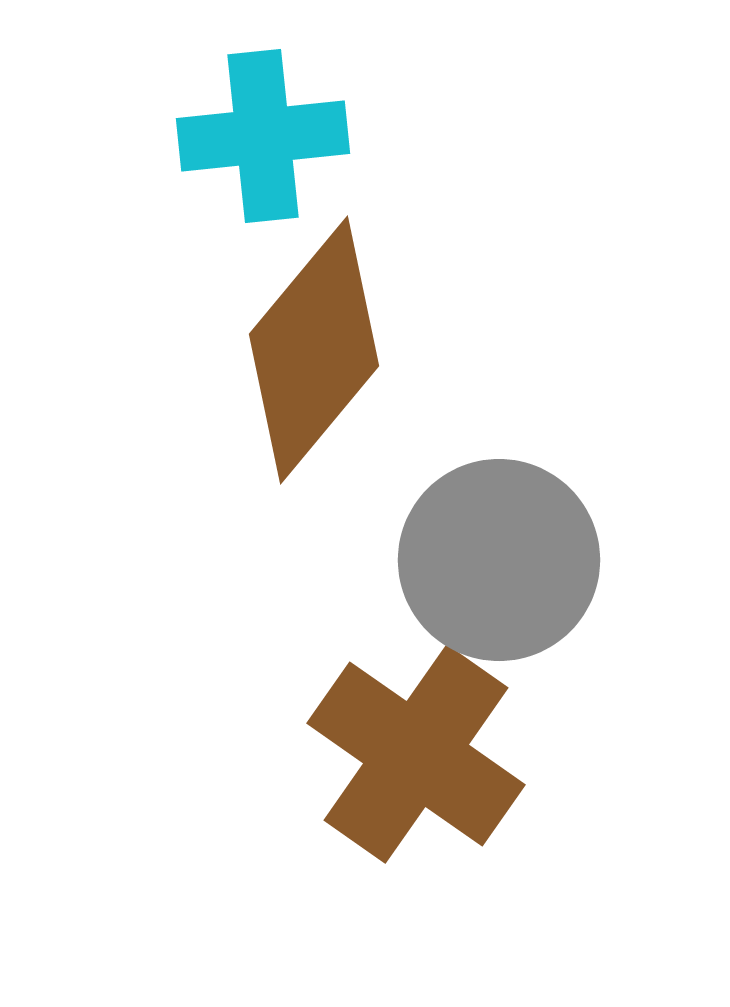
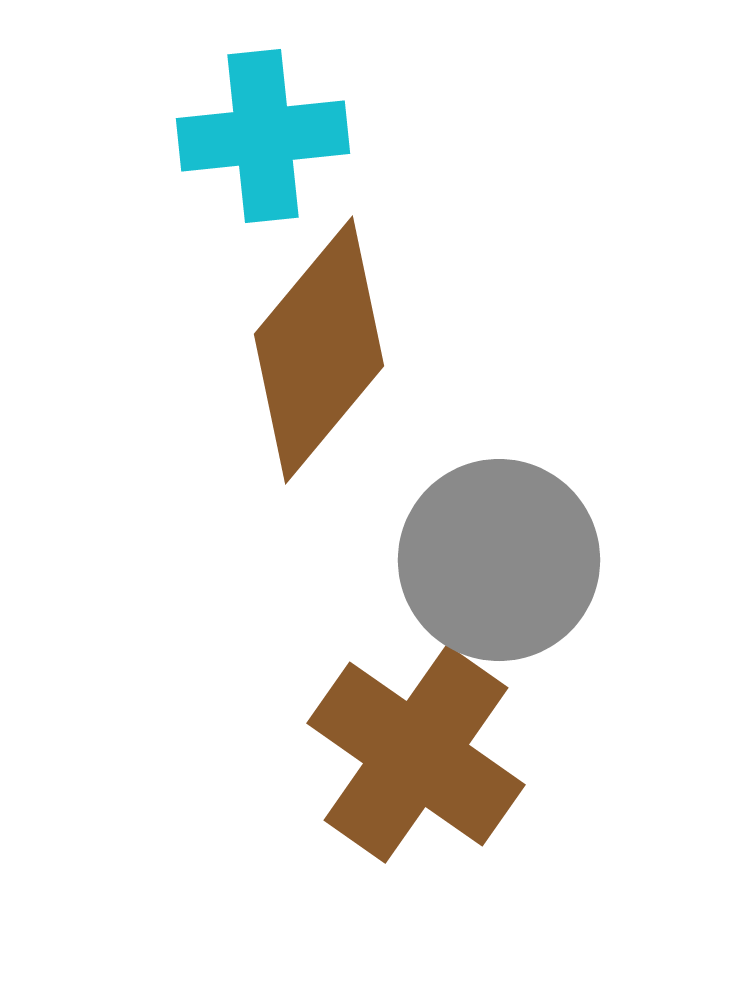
brown diamond: moved 5 px right
